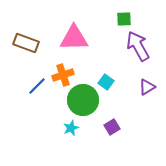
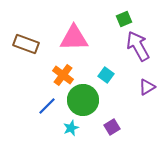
green square: rotated 21 degrees counterclockwise
brown rectangle: moved 1 px down
orange cross: rotated 35 degrees counterclockwise
cyan square: moved 7 px up
blue line: moved 10 px right, 20 px down
